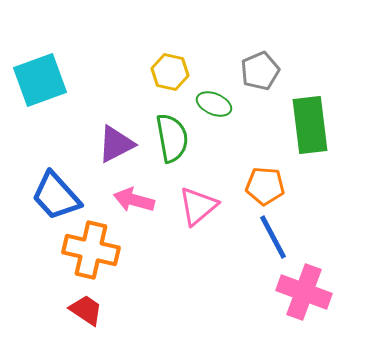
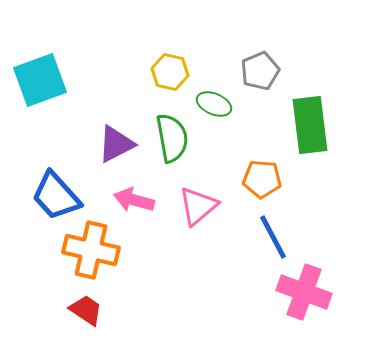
orange pentagon: moved 3 px left, 7 px up
